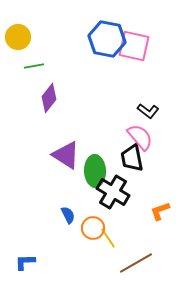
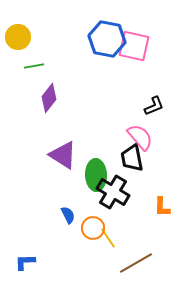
black L-shape: moved 6 px right, 5 px up; rotated 60 degrees counterclockwise
purple triangle: moved 3 px left
green ellipse: moved 1 px right, 4 px down
orange L-shape: moved 2 px right, 4 px up; rotated 70 degrees counterclockwise
